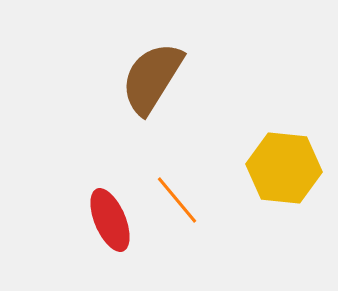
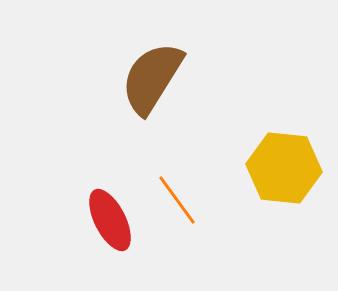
orange line: rotated 4 degrees clockwise
red ellipse: rotated 4 degrees counterclockwise
